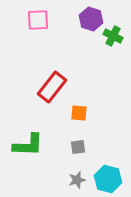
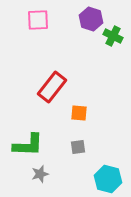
gray star: moved 37 px left, 6 px up
